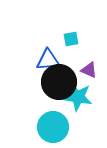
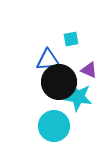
cyan circle: moved 1 px right, 1 px up
